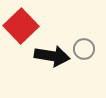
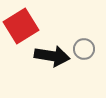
red square: rotated 12 degrees clockwise
